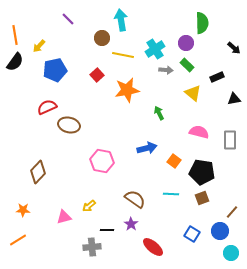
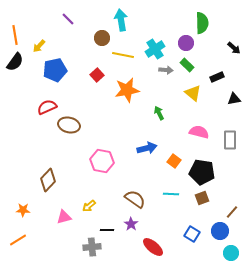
brown diamond at (38, 172): moved 10 px right, 8 px down
